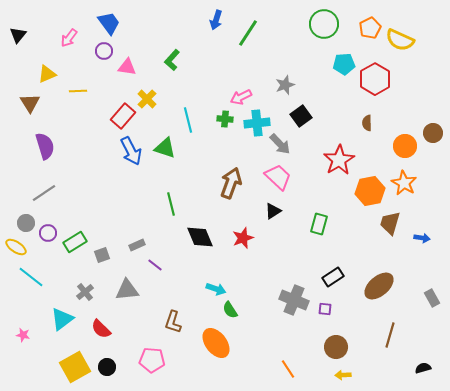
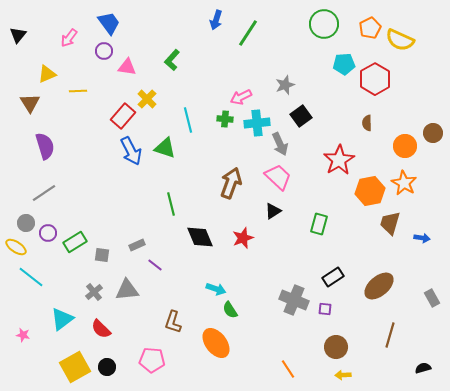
gray arrow at (280, 144): rotated 20 degrees clockwise
gray square at (102, 255): rotated 28 degrees clockwise
gray cross at (85, 292): moved 9 px right
